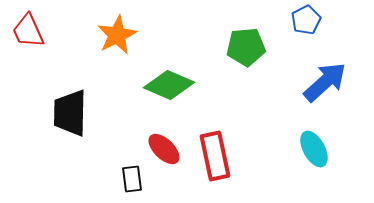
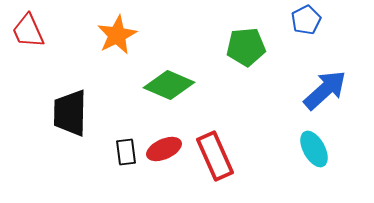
blue arrow: moved 8 px down
red ellipse: rotated 68 degrees counterclockwise
red rectangle: rotated 12 degrees counterclockwise
black rectangle: moved 6 px left, 27 px up
